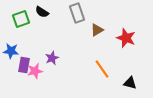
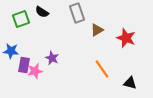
purple star: rotated 24 degrees counterclockwise
